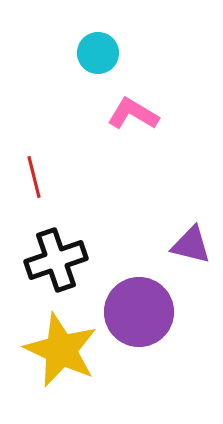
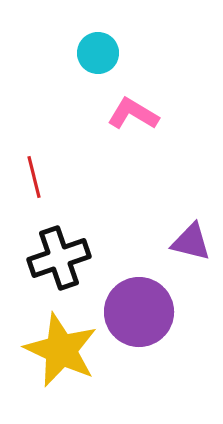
purple triangle: moved 3 px up
black cross: moved 3 px right, 2 px up
